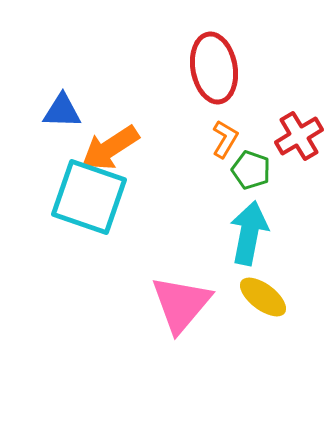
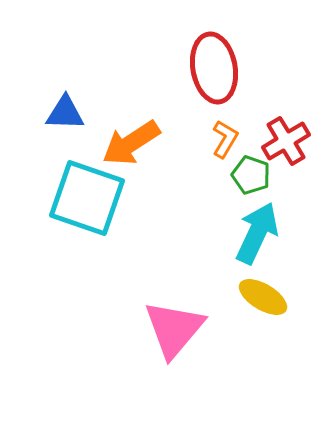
blue triangle: moved 3 px right, 2 px down
red cross: moved 13 px left, 5 px down
orange arrow: moved 21 px right, 5 px up
green pentagon: moved 5 px down
cyan square: moved 2 px left, 1 px down
cyan arrow: moved 8 px right; rotated 14 degrees clockwise
yellow ellipse: rotated 6 degrees counterclockwise
pink triangle: moved 7 px left, 25 px down
